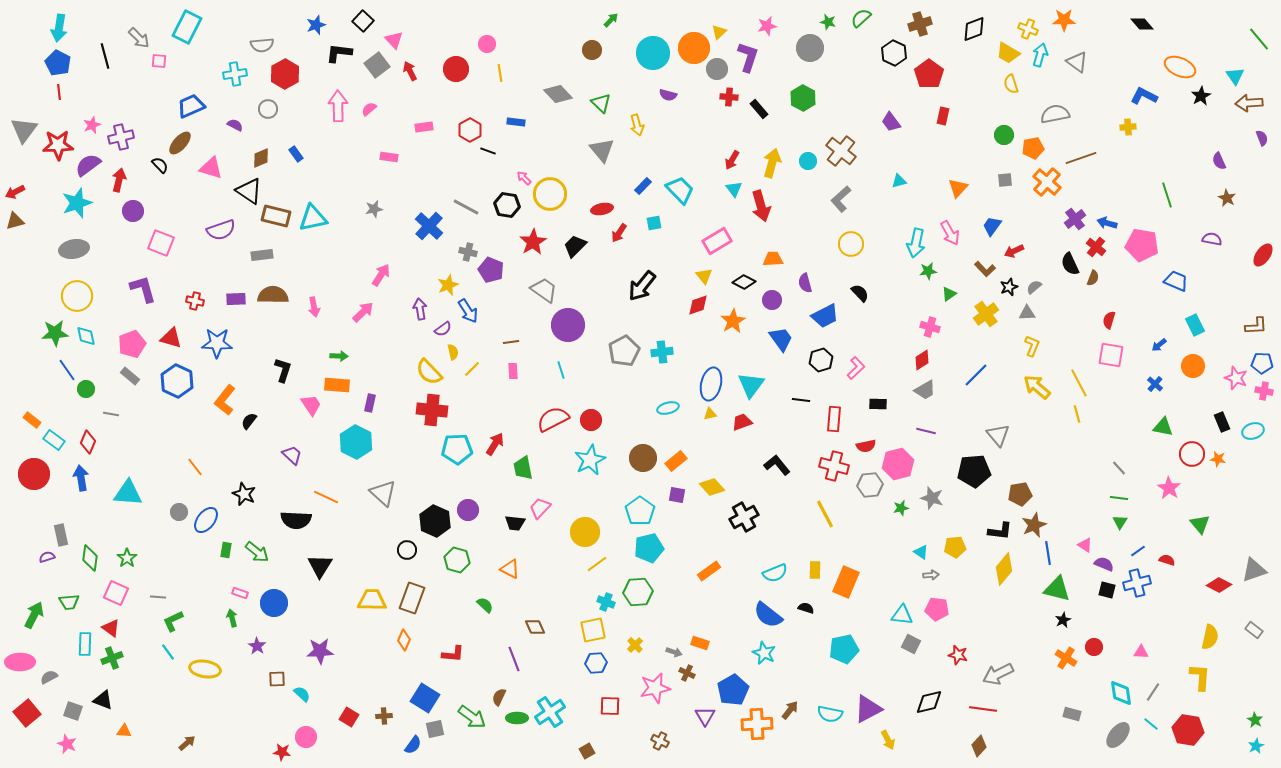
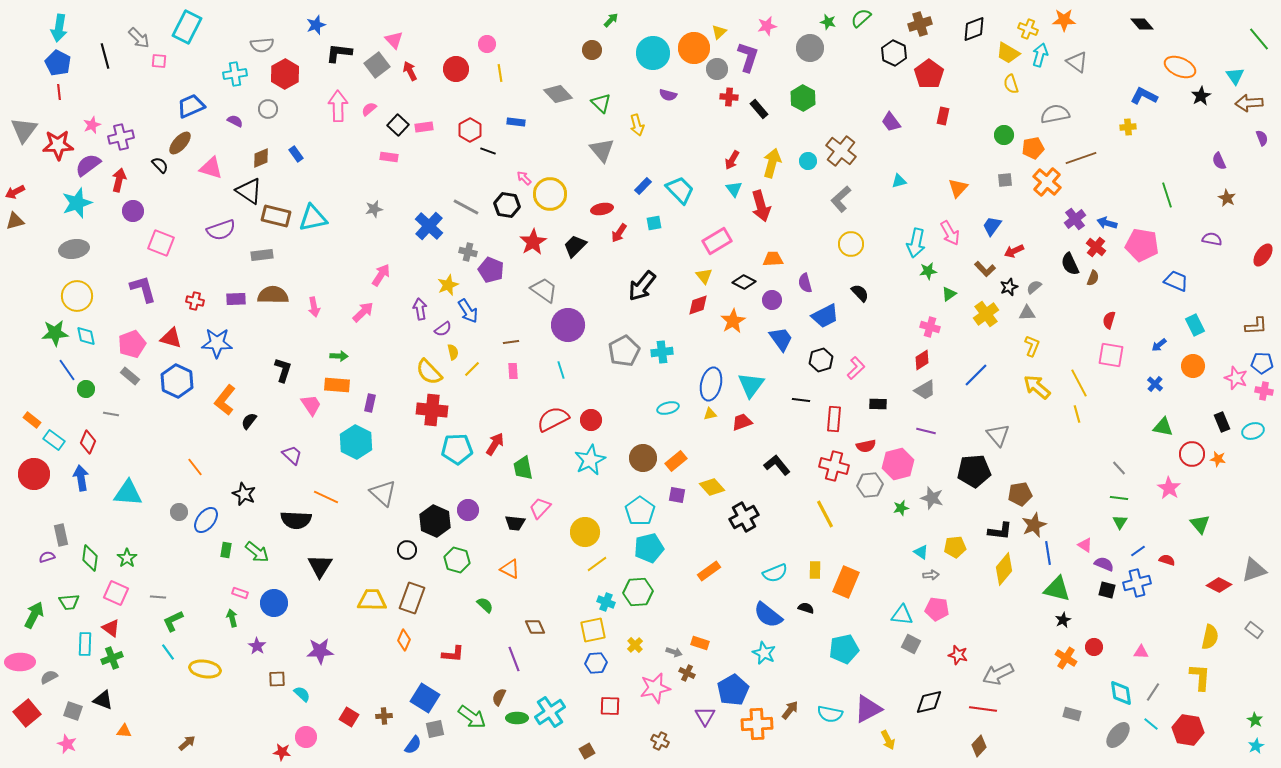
black square at (363, 21): moved 35 px right, 104 px down
purple semicircle at (235, 125): moved 4 px up
